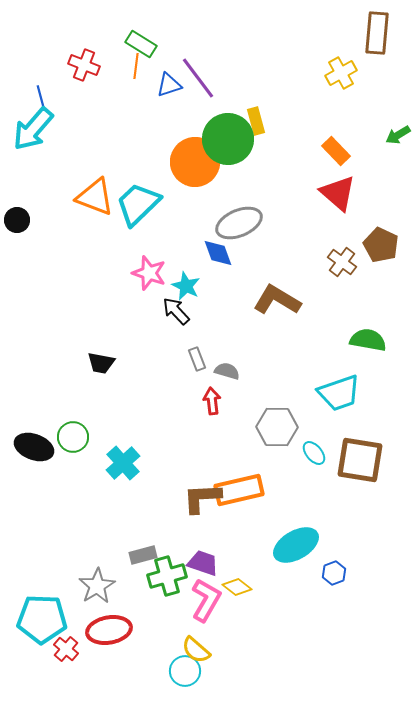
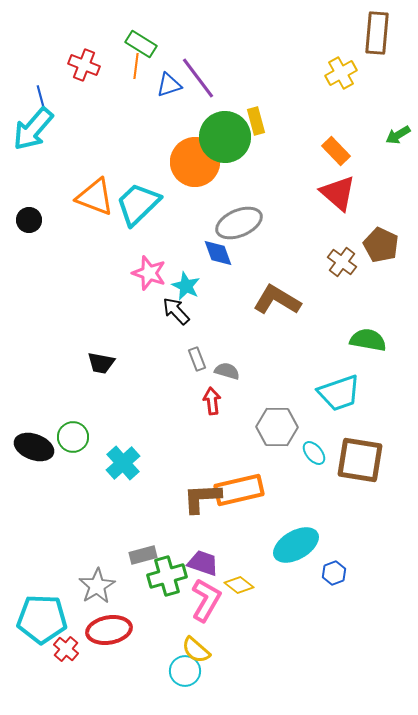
green circle at (228, 139): moved 3 px left, 2 px up
black circle at (17, 220): moved 12 px right
yellow diamond at (237, 587): moved 2 px right, 2 px up
